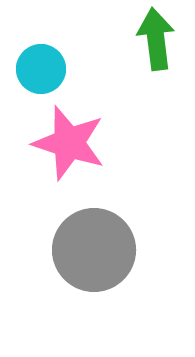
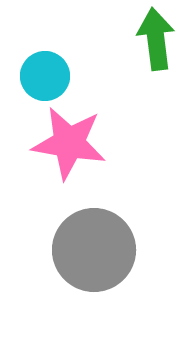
cyan circle: moved 4 px right, 7 px down
pink star: rotated 8 degrees counterclockwise
